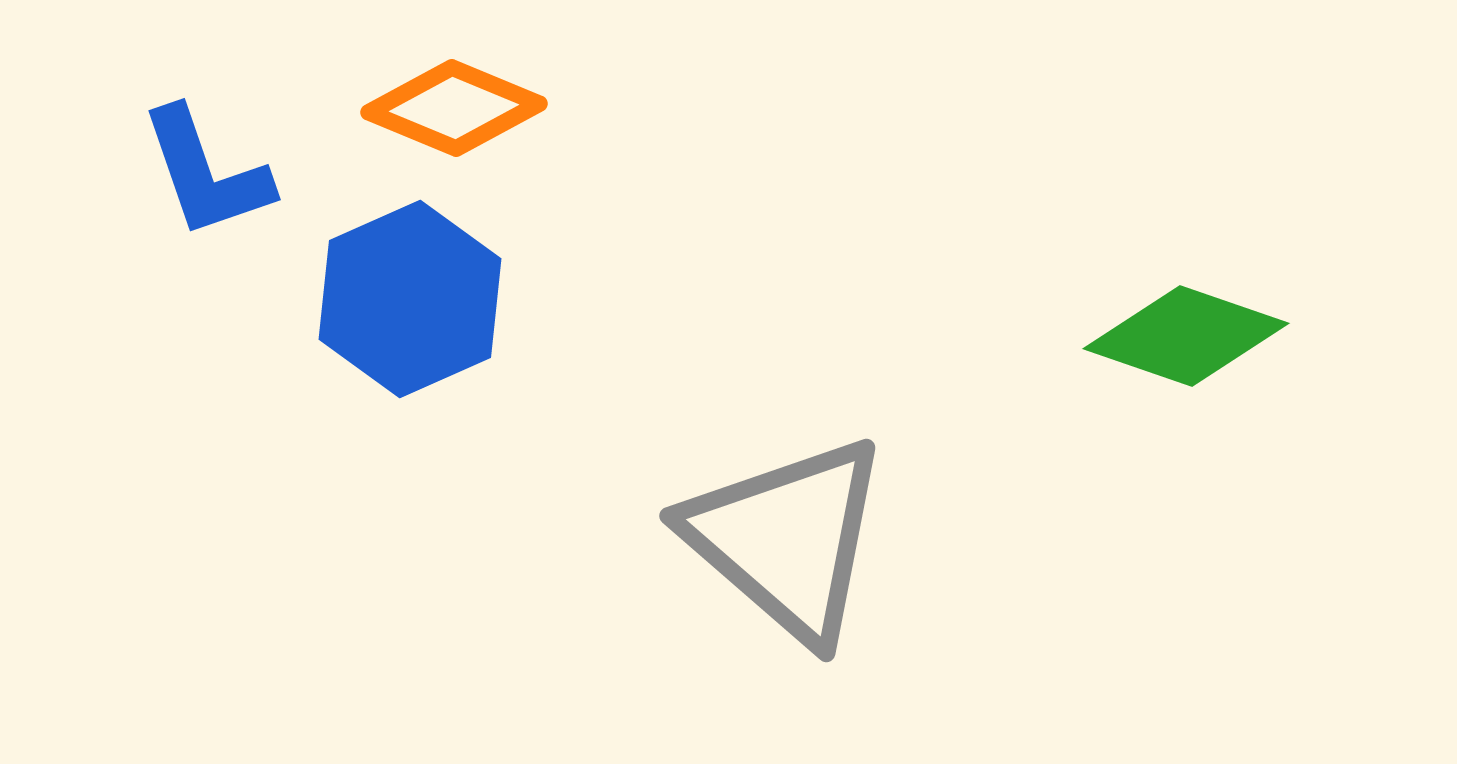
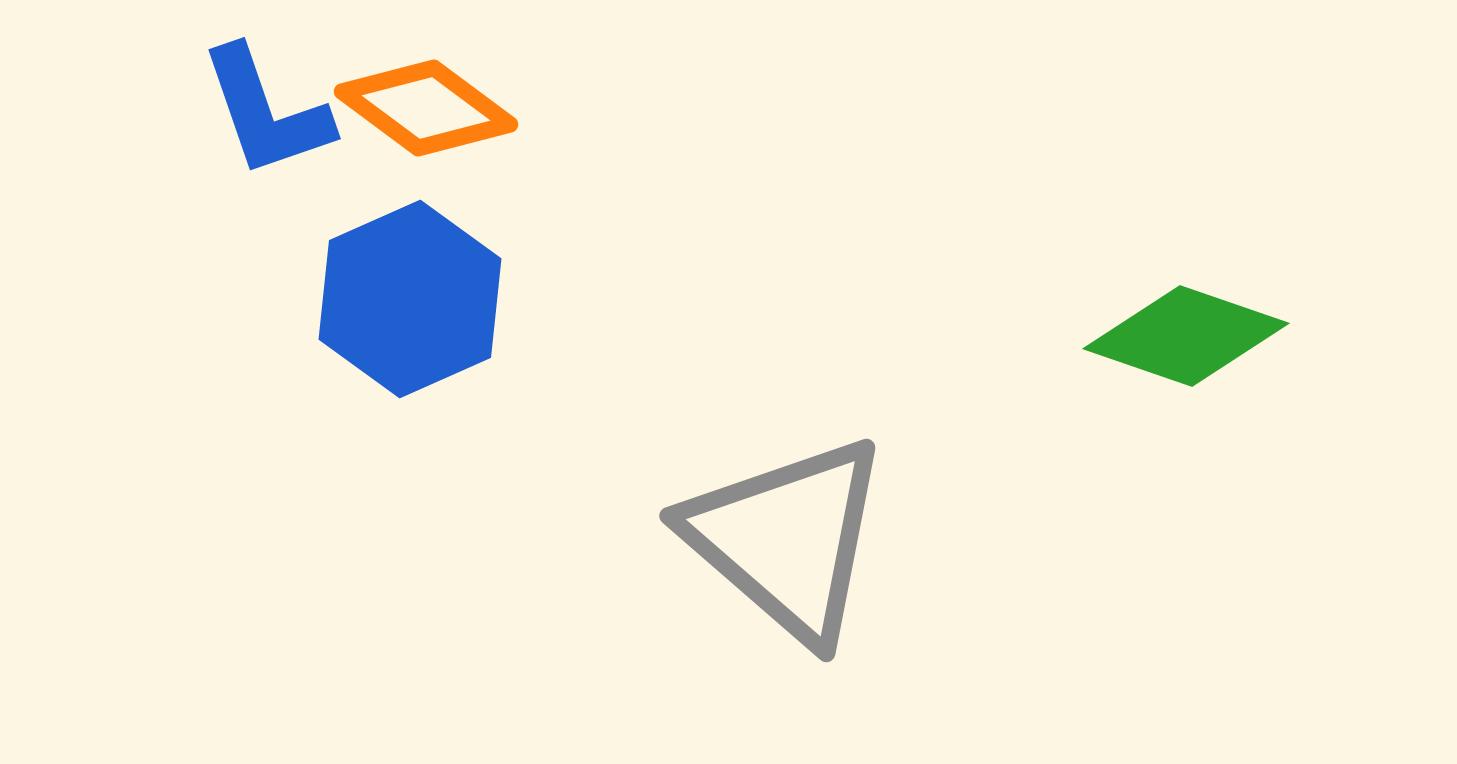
orange diamond: moved 28 px left; rotated 14 degrees clockwise
blue L-shape: moved 60 px right, 61 px up
